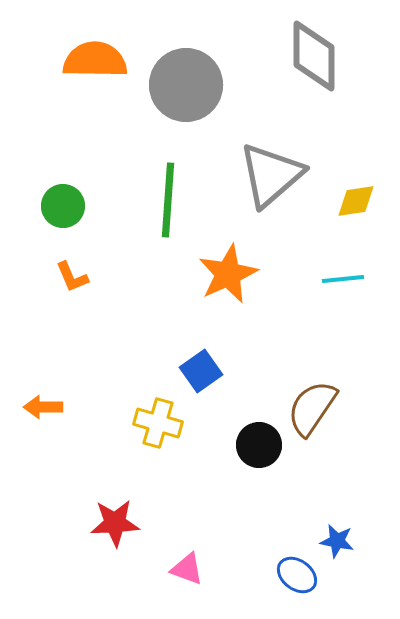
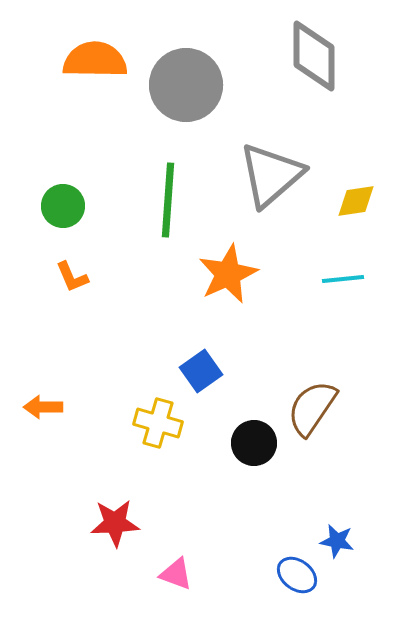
black circle: moved 5 px left, 2 px up
pink triangle: moved 11 px left, 5 px down
